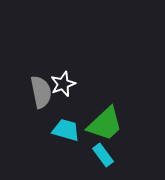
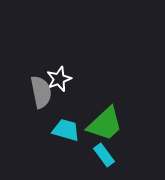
white star: moved 4 px left, 5 px up
cyan rectangle: moved 1 px right
